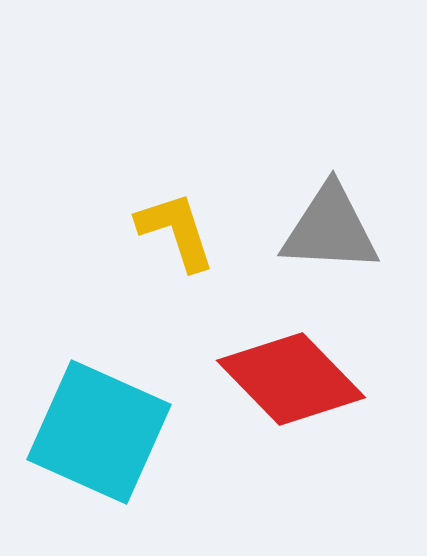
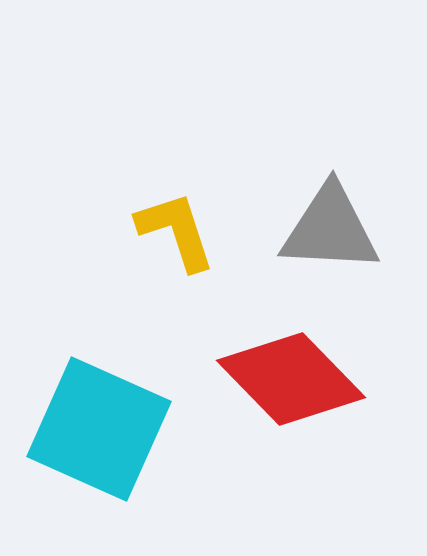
cyan square: moved 3 px up
